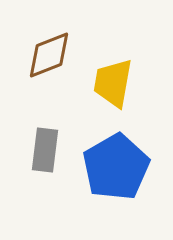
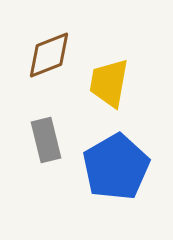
yellow trapezoid: moved 4 px left
gray rectangle: moved 1 px right, 10 px up; rotated 21 degrees counterclockwise
